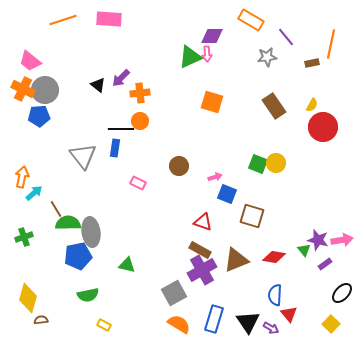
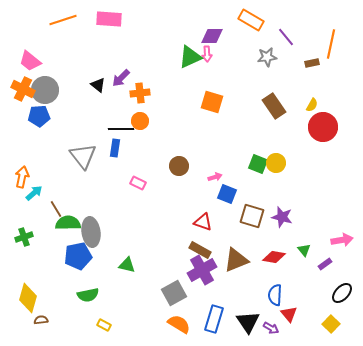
purple star at (318, 240): moved 36 px left, 23 px up
